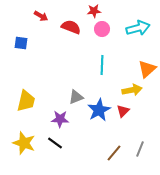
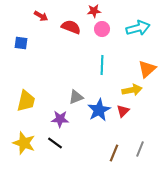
brown line: rotated 18 degrees counterclockwise
